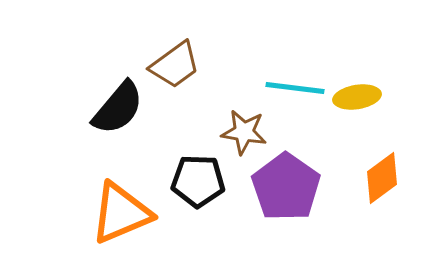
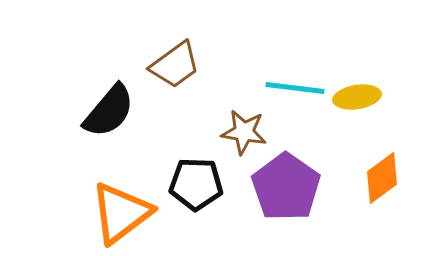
black semicircle: moved 9 px left, 3 px down
black pentagon: moved 2 px left, 3 px down
orange triangle: rotated 14 degrees counterclockwise
